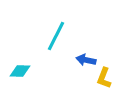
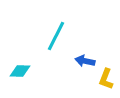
blue arrow: moved 1 px left, 1 px down
yellow L-shape: moved 2 px right, 1 px down
